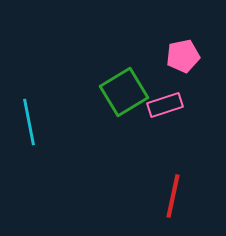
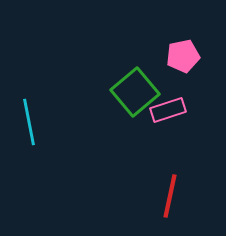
green square: moved 11 px right; rotated 9 degrees counterclockwise
pink rectangle: moved 3 px right, 5 px down
red line: moved 3 px left
